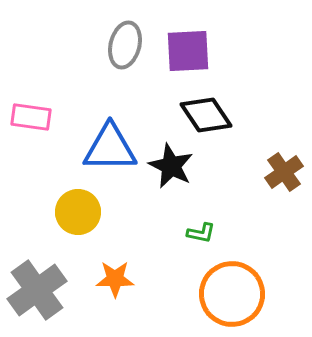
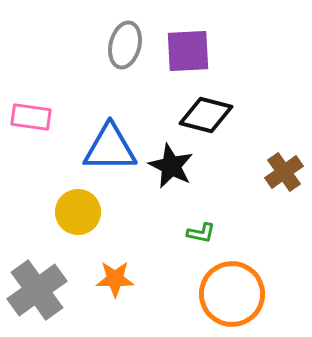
black diamond: rotated 42 degrees counterclockwise
